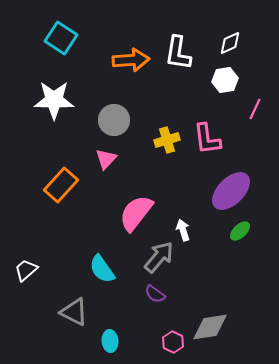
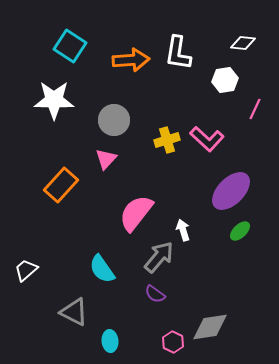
cyan square: moved 9 px right, 8 px down
white diamond: moved 13 px right; rotated 30 degrees clockwise
pink L-shape: rotated 40 degrees counterclockwise
